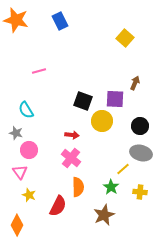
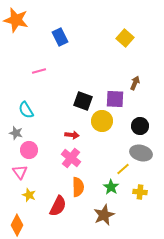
blue rectangle: moved 16 px down
